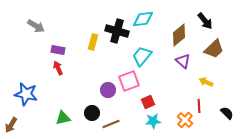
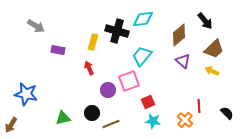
red arrow: moved 31 px right
yellow arrow: moved 6 px right, 11 px up
cyan star: rotated 14 degrees clockwise
